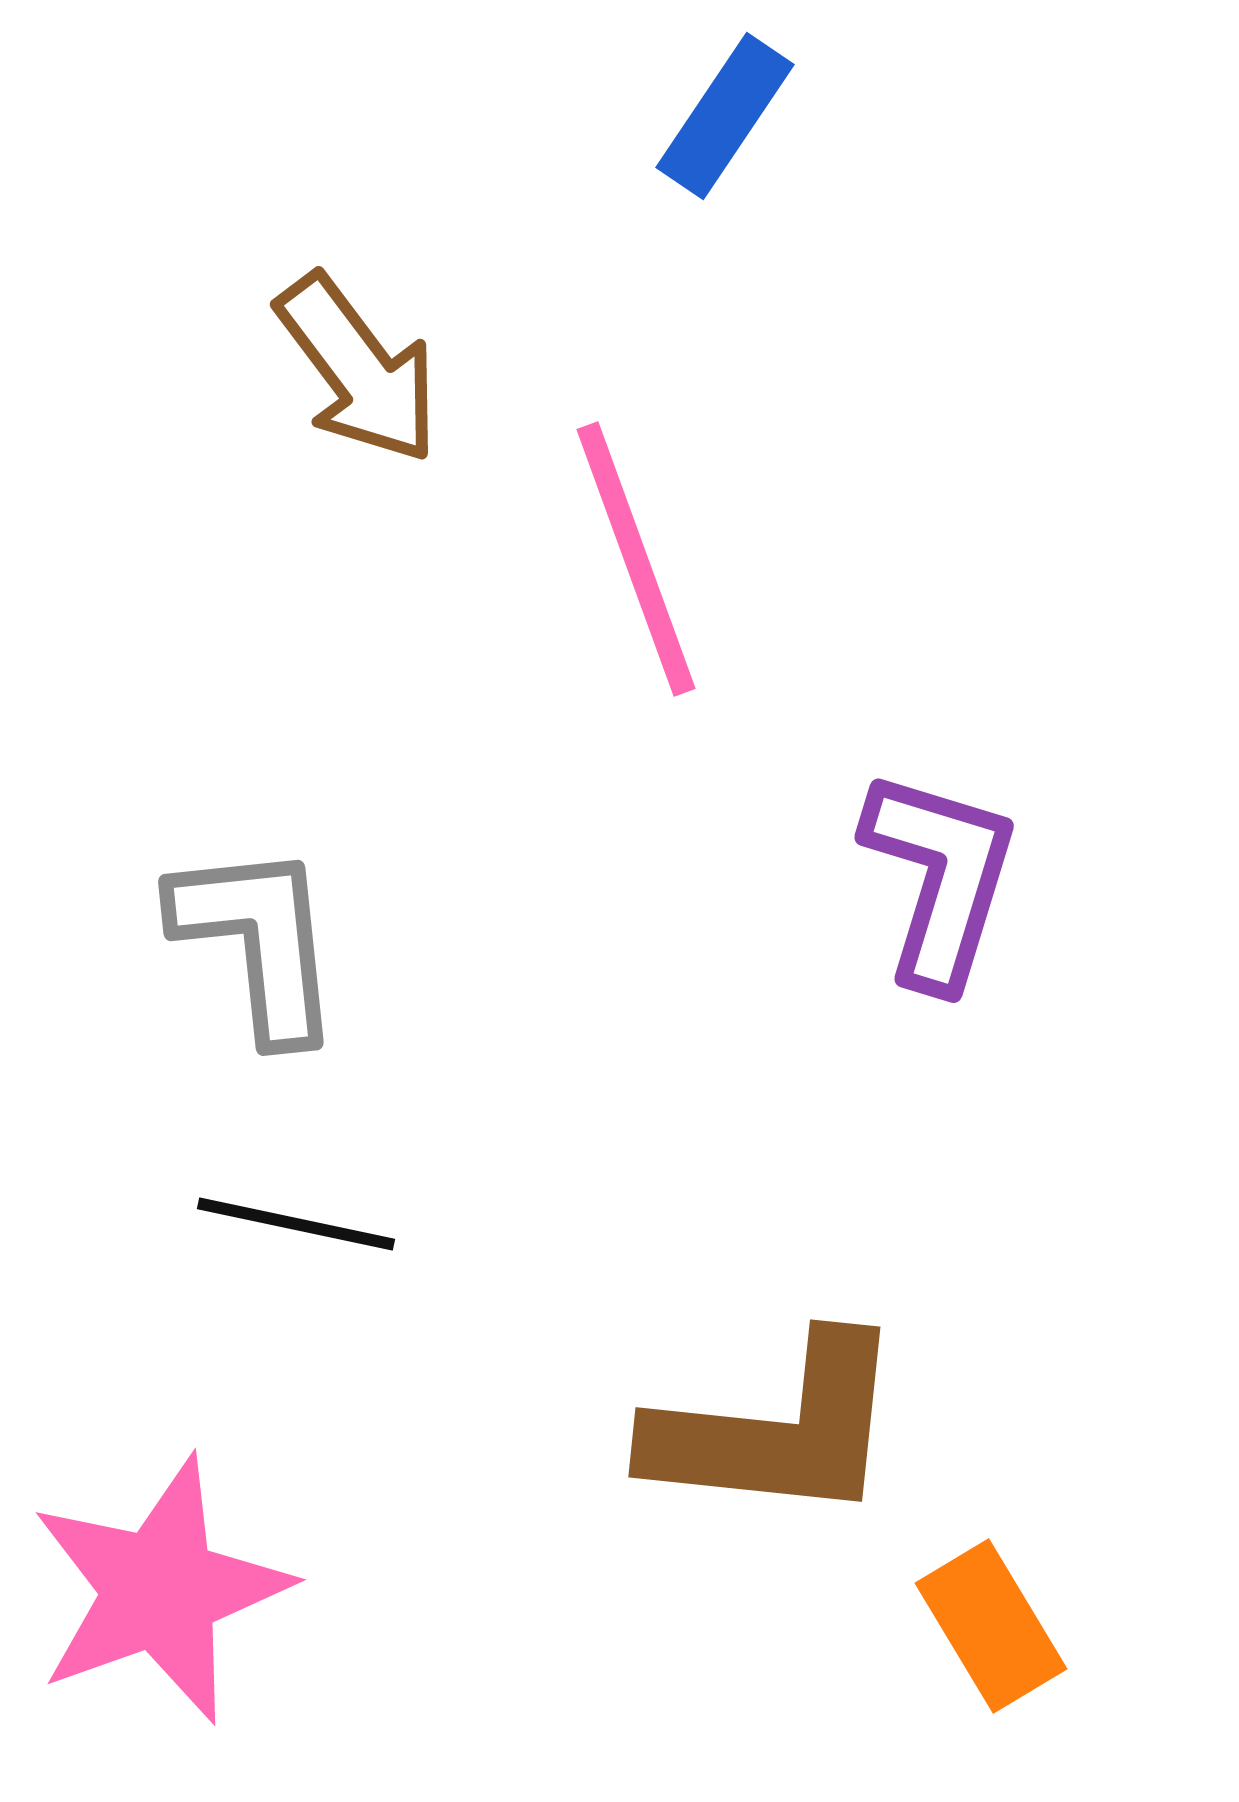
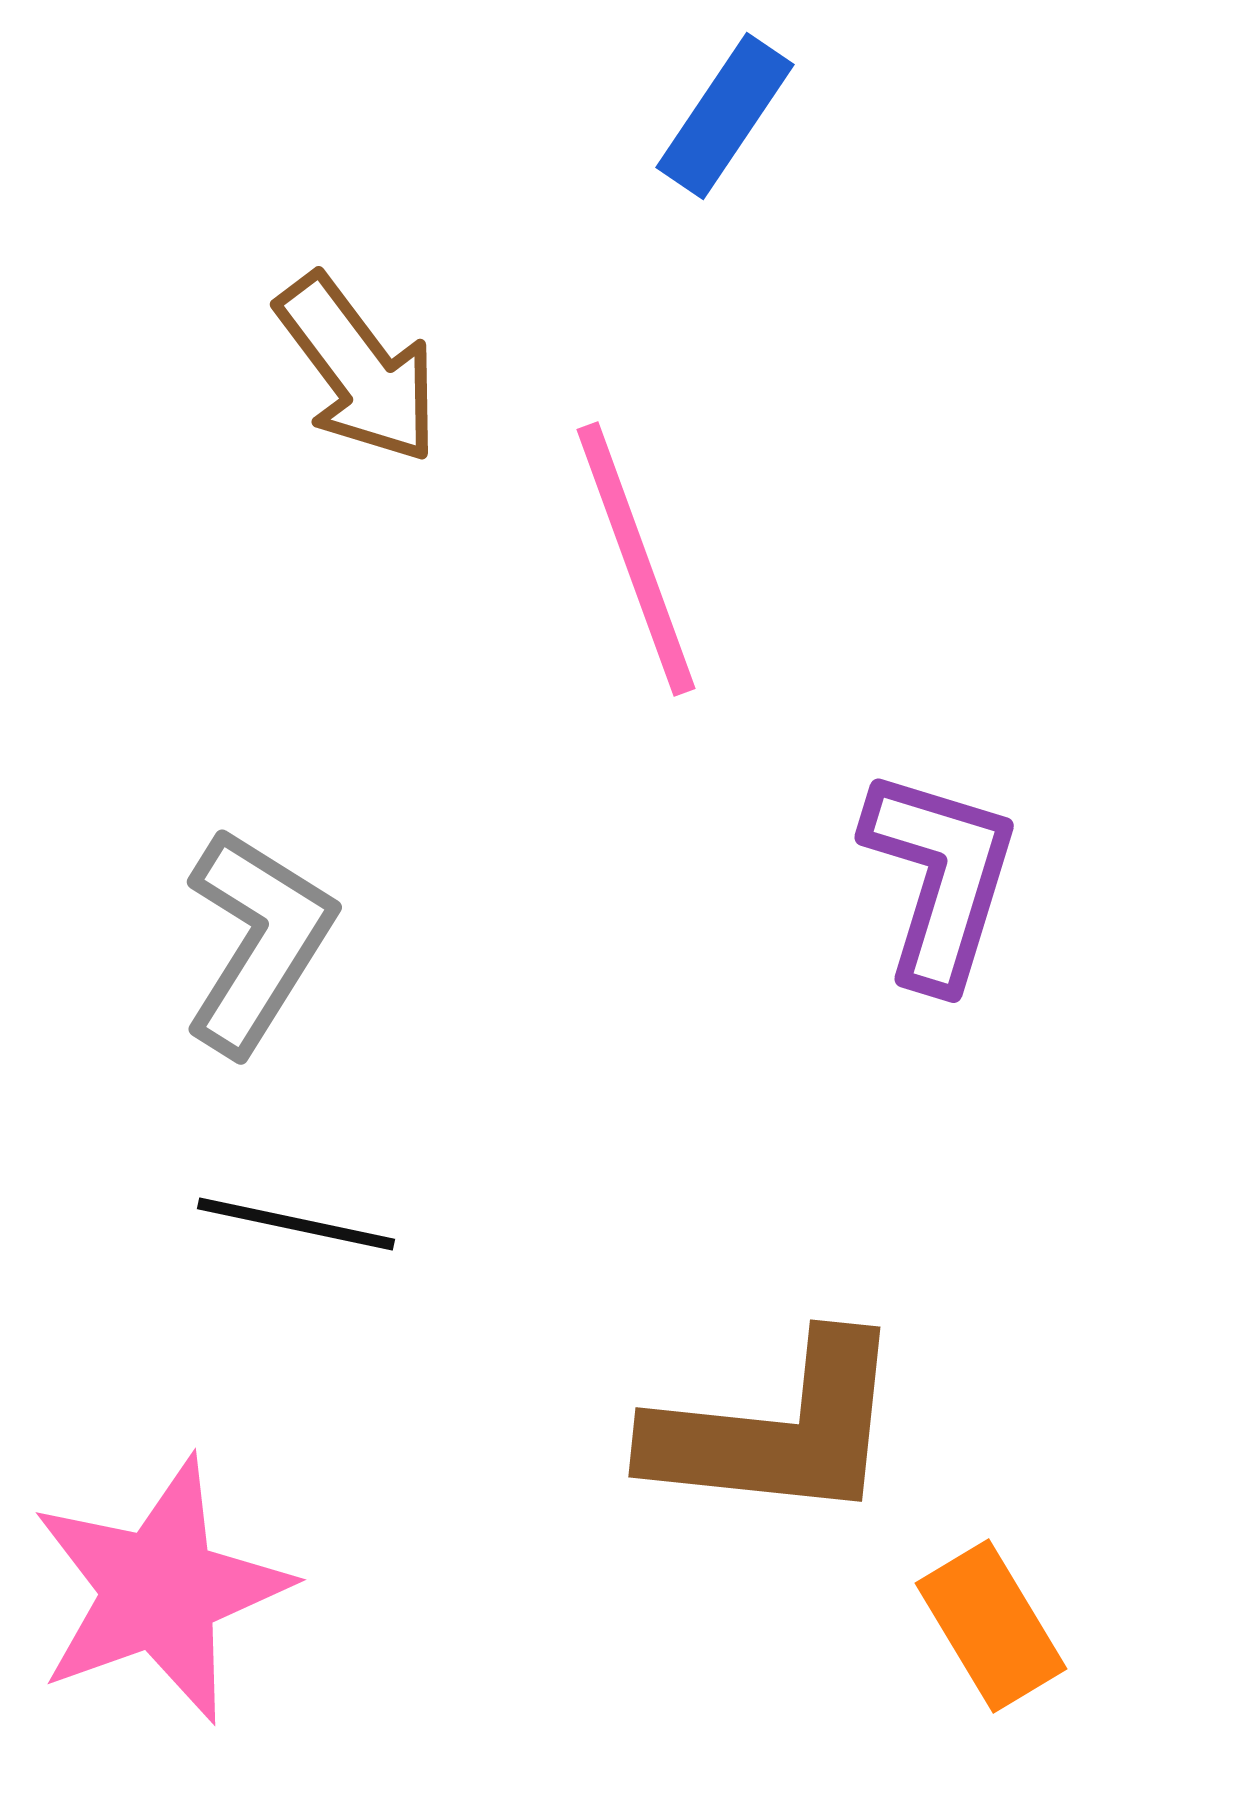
gray L-shape: rotated 38 degrees clockwise
